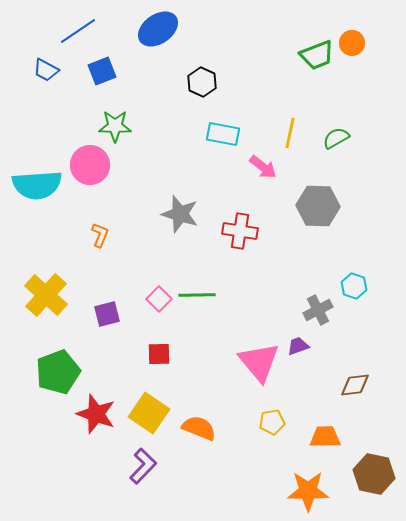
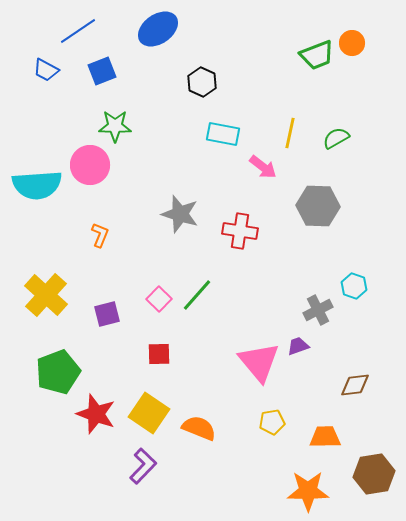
green line: rotated 48 degrees counterclockwise
brown hexagon: rotated 21 degrees counterclockwise
